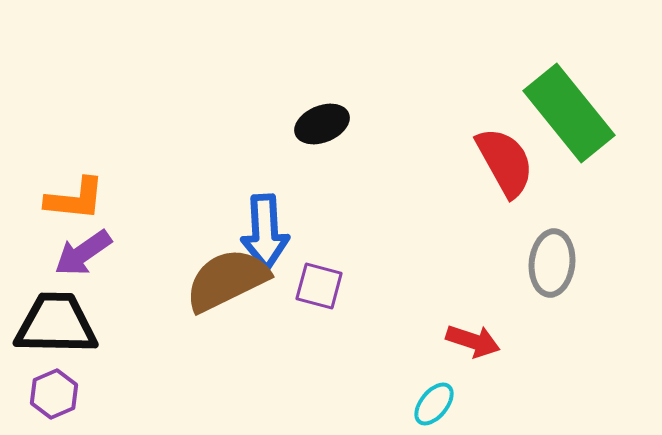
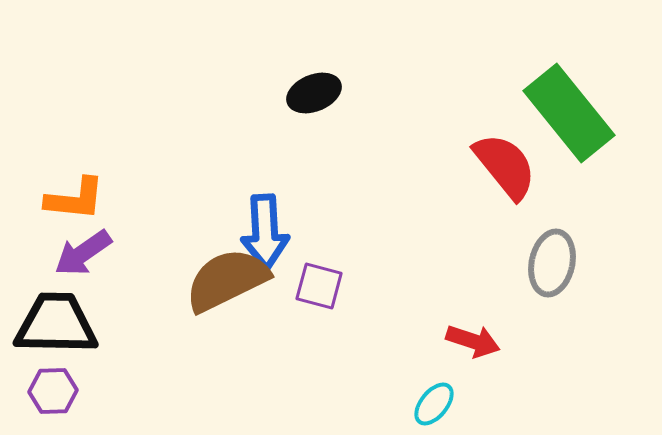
black ellipse: moved 8 px left, 31 px up
red semicircle: moved 4 px down; rotated 10 degrees counterclockwise
gray ellipse: rotated 6 degrees clockwise
purple hexagon: moved 1 px left, 3 px up; rotated 21 degrees clockwise
